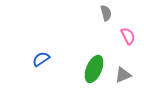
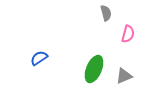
pink semicircle: moved 2 px up; rotated 42 degrees clockwise
blue semicircle: moved 2 px left, 1 px up
gray triangle: moved 1 px right, 1 px down
